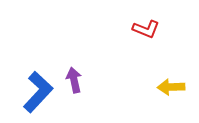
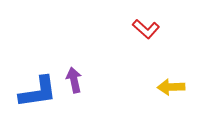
red L-shape: rotated 20 degrees clockwise
blue L-shape: rotated 39 degrees clockwise
